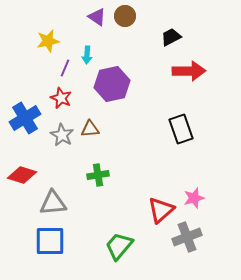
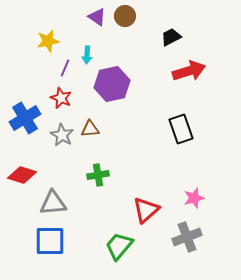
red arrow: rotated 16 degrees counterclockwise
red triangle: moved 15 px left
